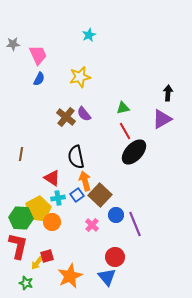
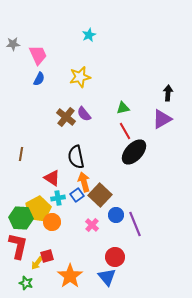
orange arrow: moved 1 px left, 1 px down
orange star: rotated 10 degrees counterclockwise
